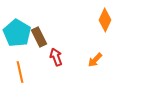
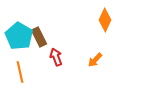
cyan pentagon: moved 2 px right, 3 px down
